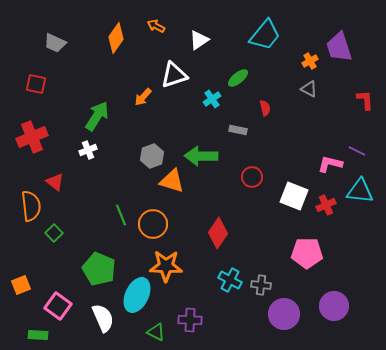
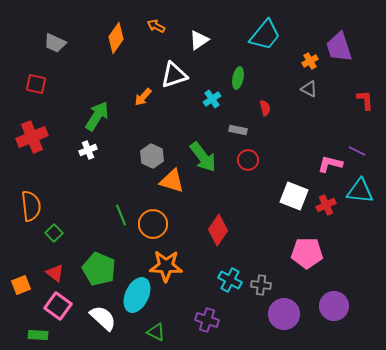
green ellipse at (238, 78): rotated 40 degrees counterclockwise
gray hexagon at (152, 156): rotated 15 degrees counterclockwise
green arrow at (201, 156): moved 2 px right, 1 px down; rotated 128 degrees counterclockwise
red circle at (252, 177): moved 4 px left, 17 px up
red triangle at (55, 182): moved 91 px down
red diamond at (218, 233): moved 3 px up
white semicircle at (103, 318): rotated 24 degrees counterclockwise
purple cross at (190, 320): moved 17 px right; rotated 15 degrees clockwise
